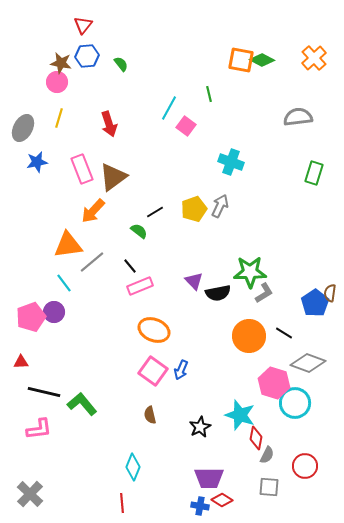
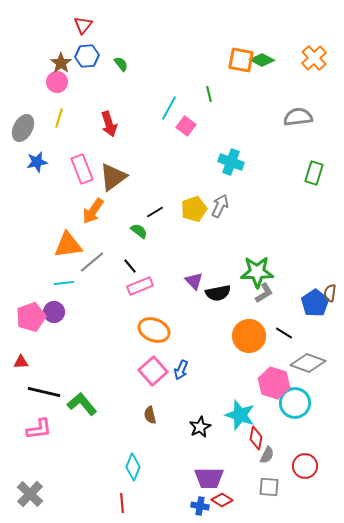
brown star at (61, 63): rotated 25 degrees clockwise
orange arrow at (93, 211): rotated 8 degrees counterclockwise
green star at (250, 272): moved 7 px right
cyan line at (64, 283): rotated 60 degrees counterclockwise
pink square at (153, 371): rotated 12 degrees clockwise
